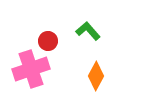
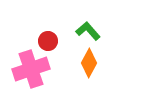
orange diamond: moved 7 px left, 13 px up
